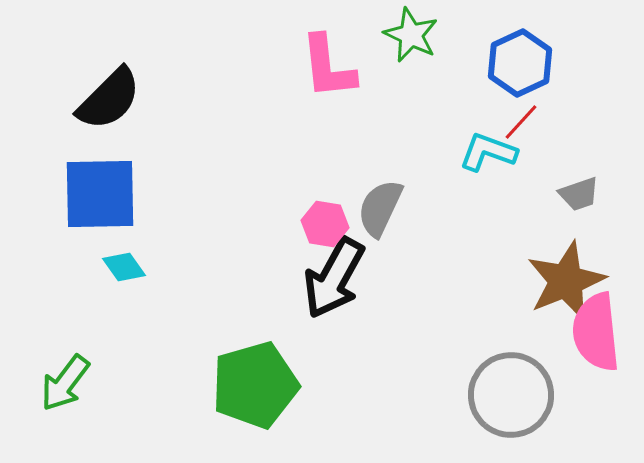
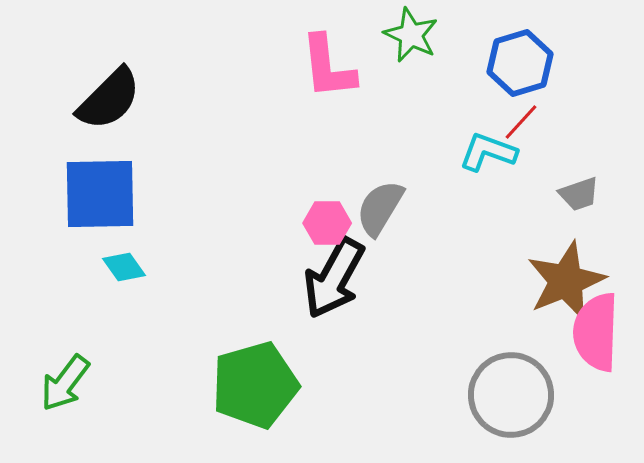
blue hexagon: rotated 8 degrees clockwise
gray semicircle: rotated 6 degrees clockwise
pink hexagon: moved 2 px right, 1 px up; rotated 9 degrees counterclockwise
pink semicircle: rotated 8 degrees clockwise
